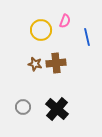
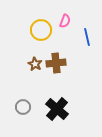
brown star: rotated 16 degrees clockwise
